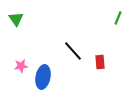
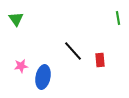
green line: rotated 32 degrees counterclockwise
red rectangle: moved 2 px up
